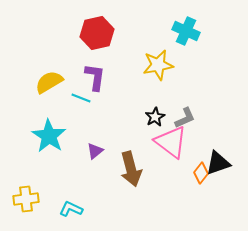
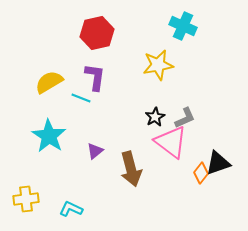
cyan cross: moved 3 px left, 5 px up
